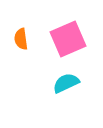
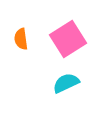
pink square: rotated 9 degrees counterclockwise
